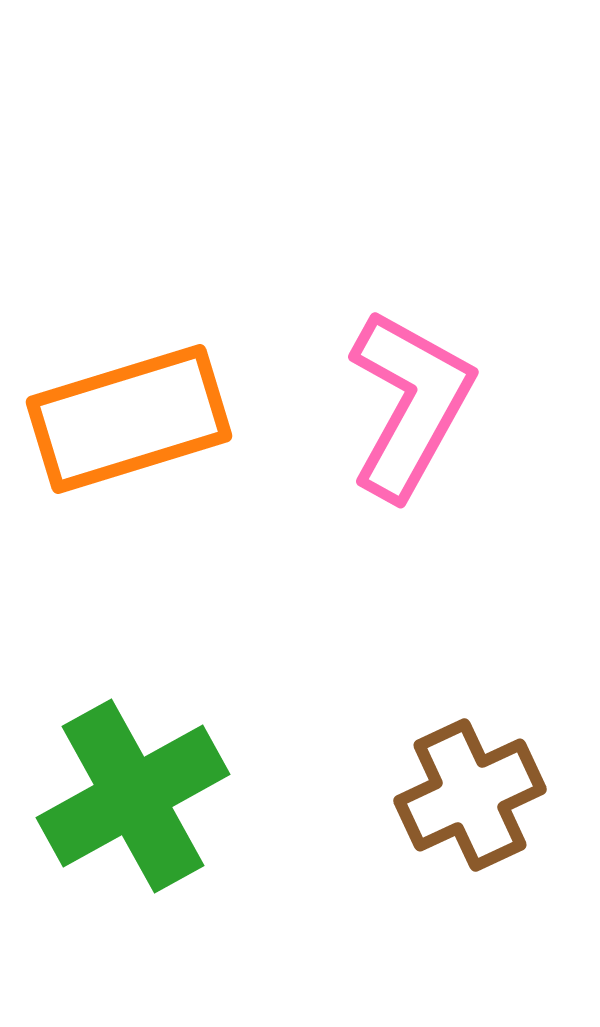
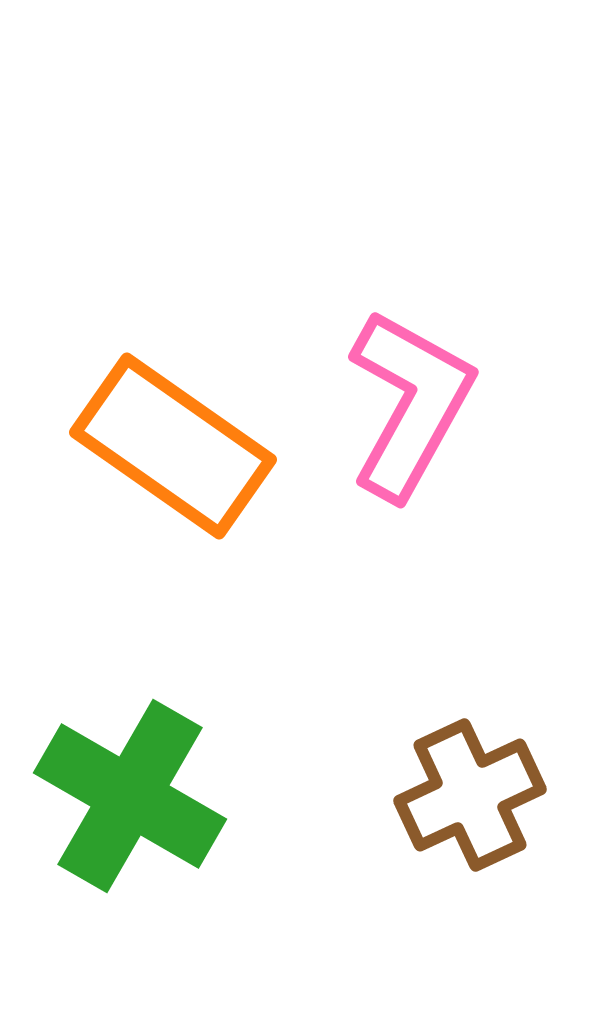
orange rectangle: moved 44 px right, 27 px down; rotated 52 degrees clockwise
green cross: moved 3 px left; rotated 31 degrees counterclockwise
